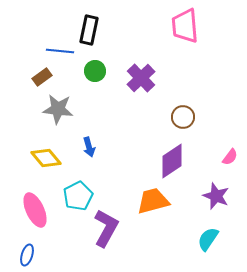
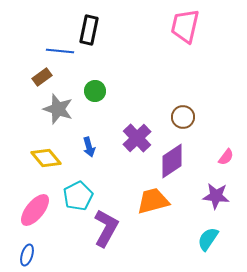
pink trapezoid: rotated 18 degrees clockwise
green circle: moved 20 px down
purple cross: moved 4 px left, 60 px down
gray star: rotated 12 degrees clockwise
pink semicircle: moved 4 px left
purple star: rotated 16 degrees counterclockwise
pink ellipse: rotated 64 degrees clockwise
